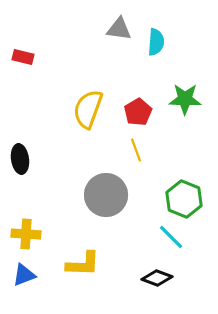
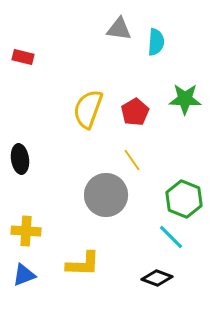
red pentagon: moved 3 px left
yellow line: moved 4 px left, 10 px down; rotated 15 degrees counterclockwise
yellow cross: moved 3 px up
